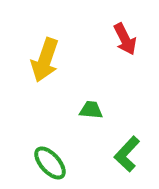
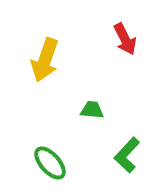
green trapezoid: moved 1 px right
green L-shape: moved 1 px down
